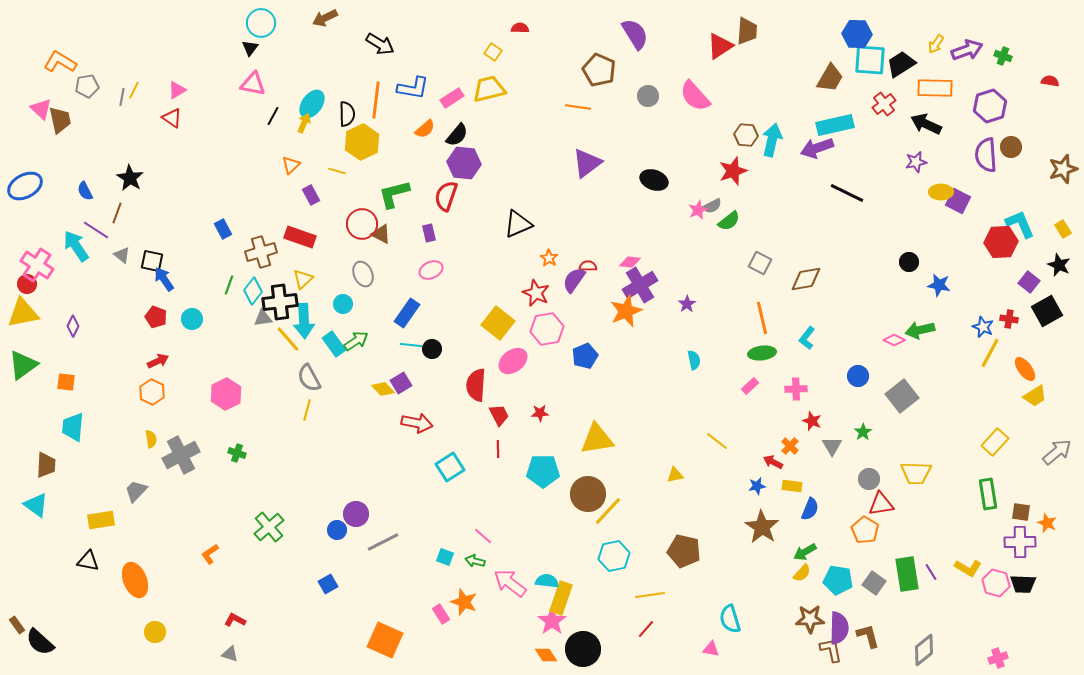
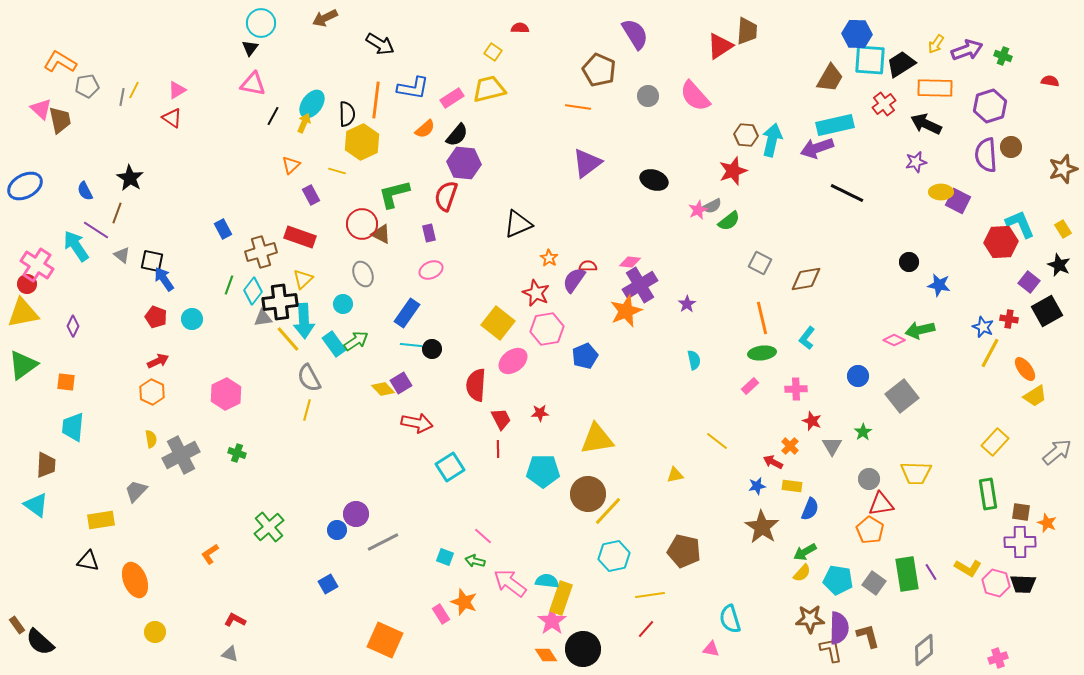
red trapezoid at (499, 415): moved 2 px right, 4 px down
orange pentagon at (865, 530): moved 5 px right
